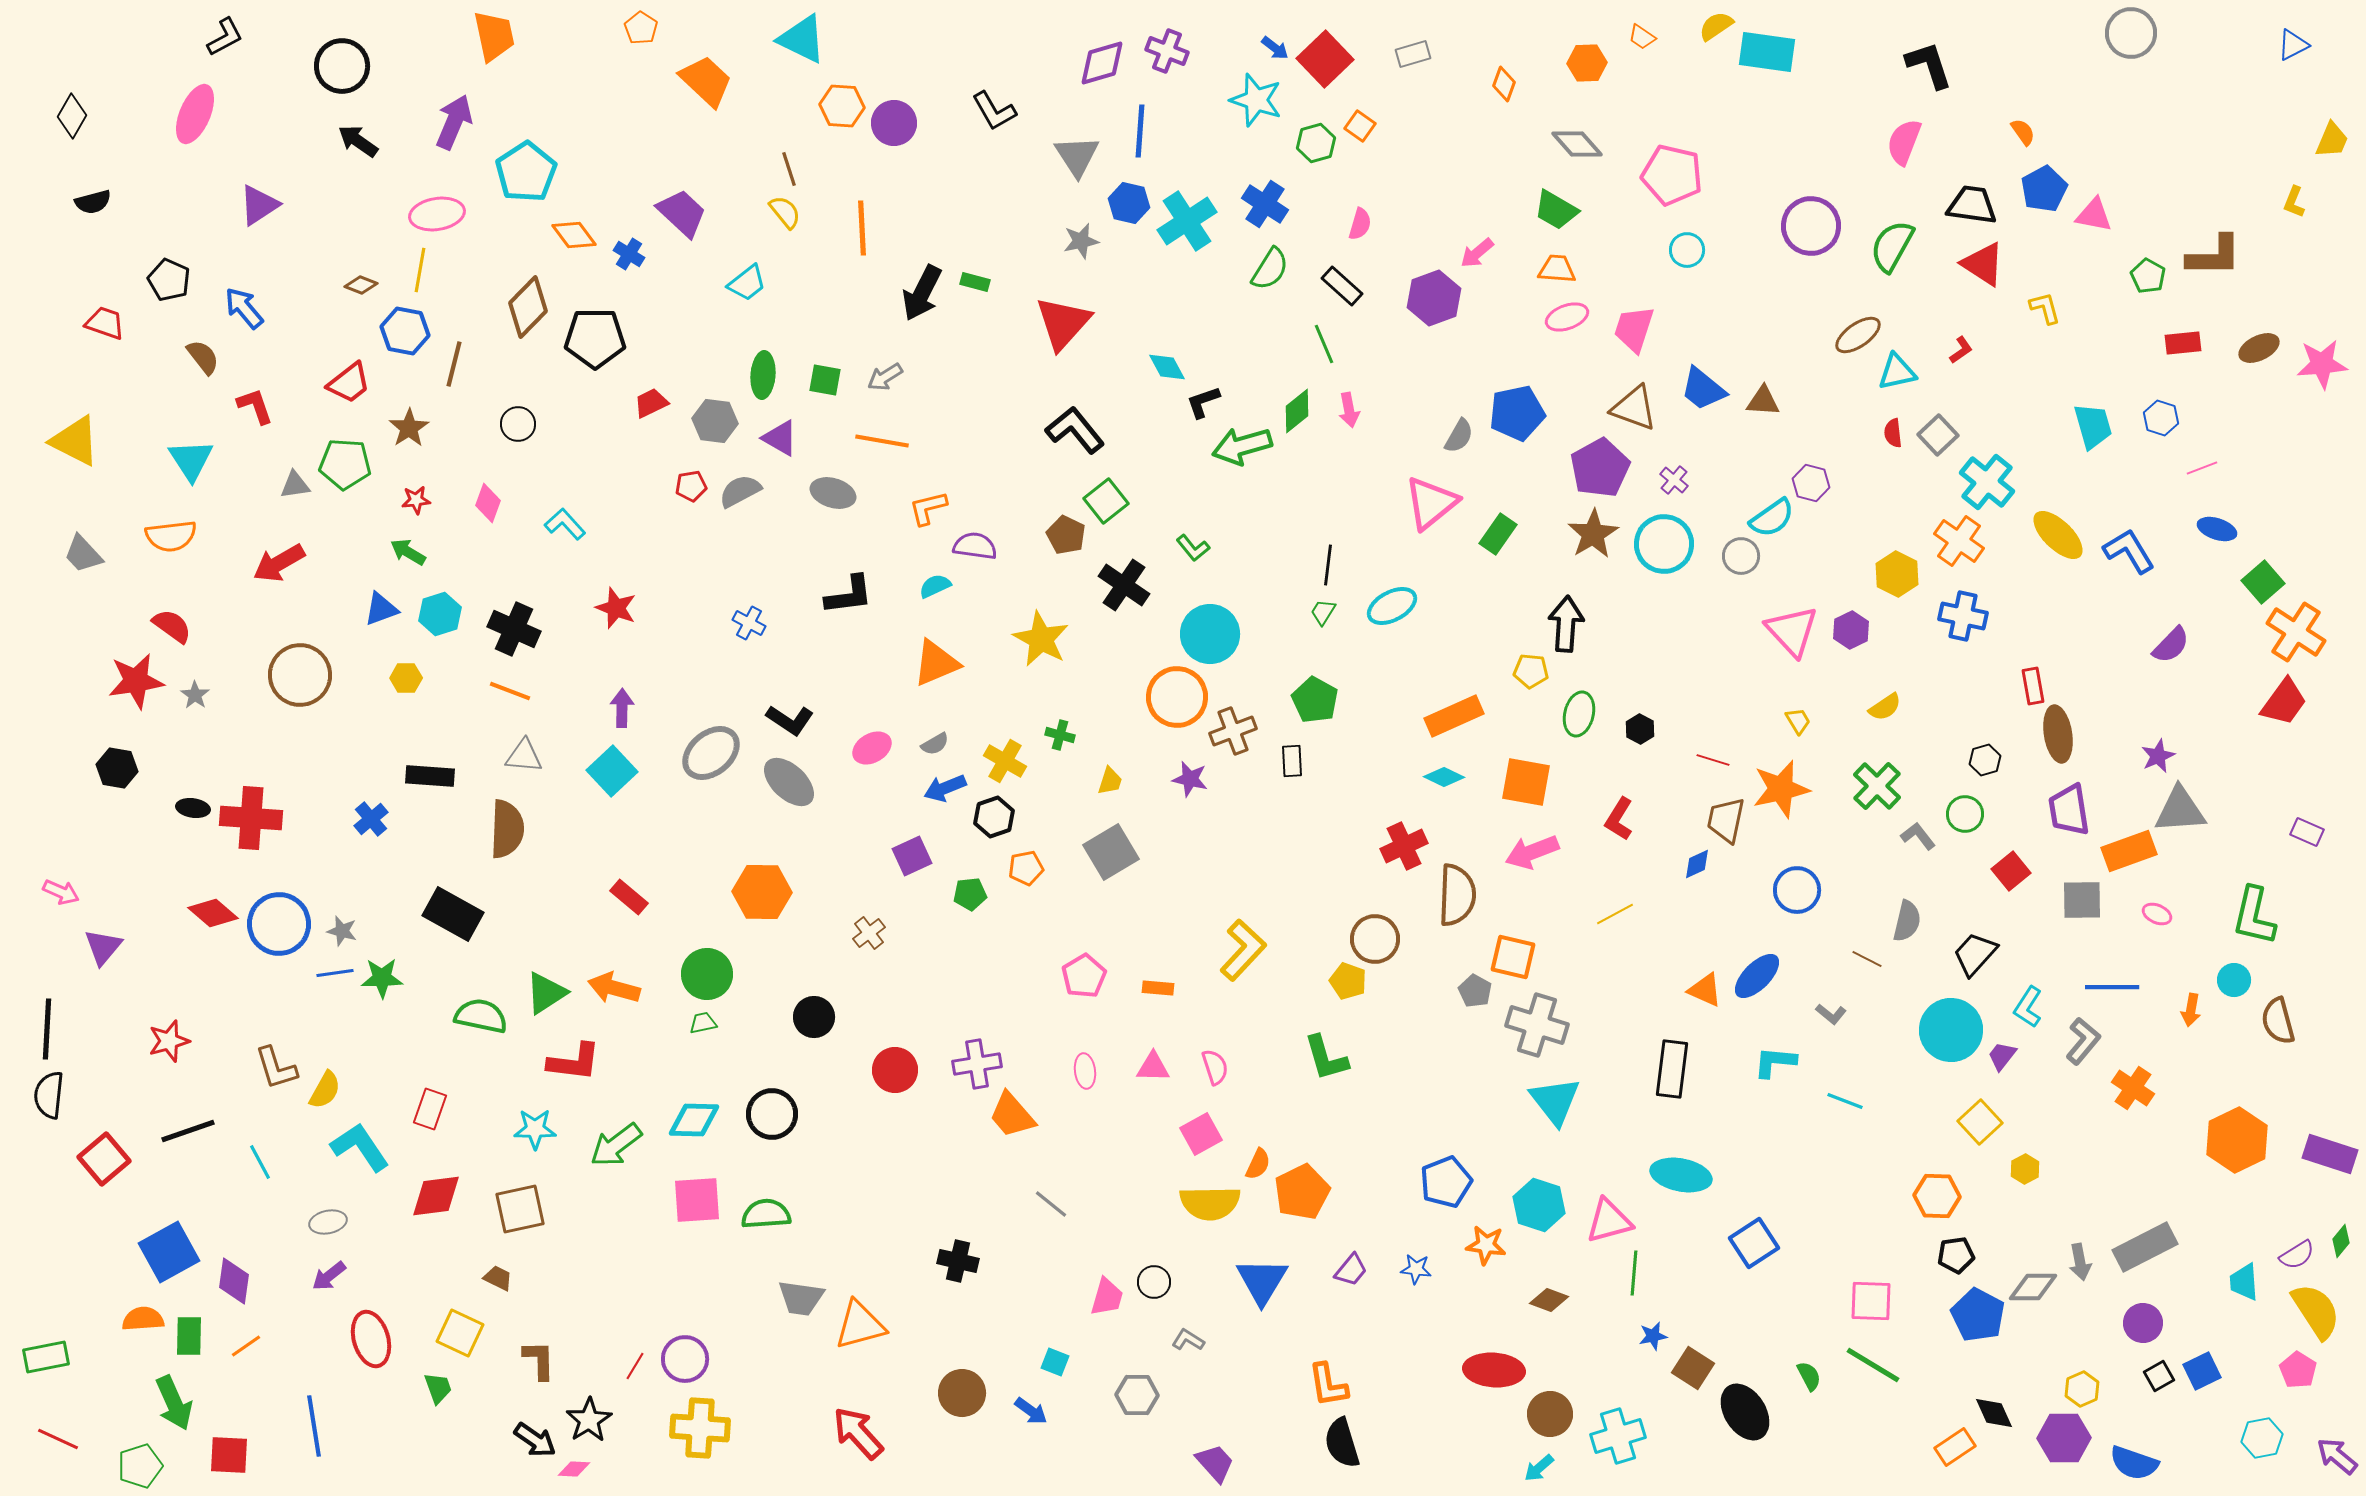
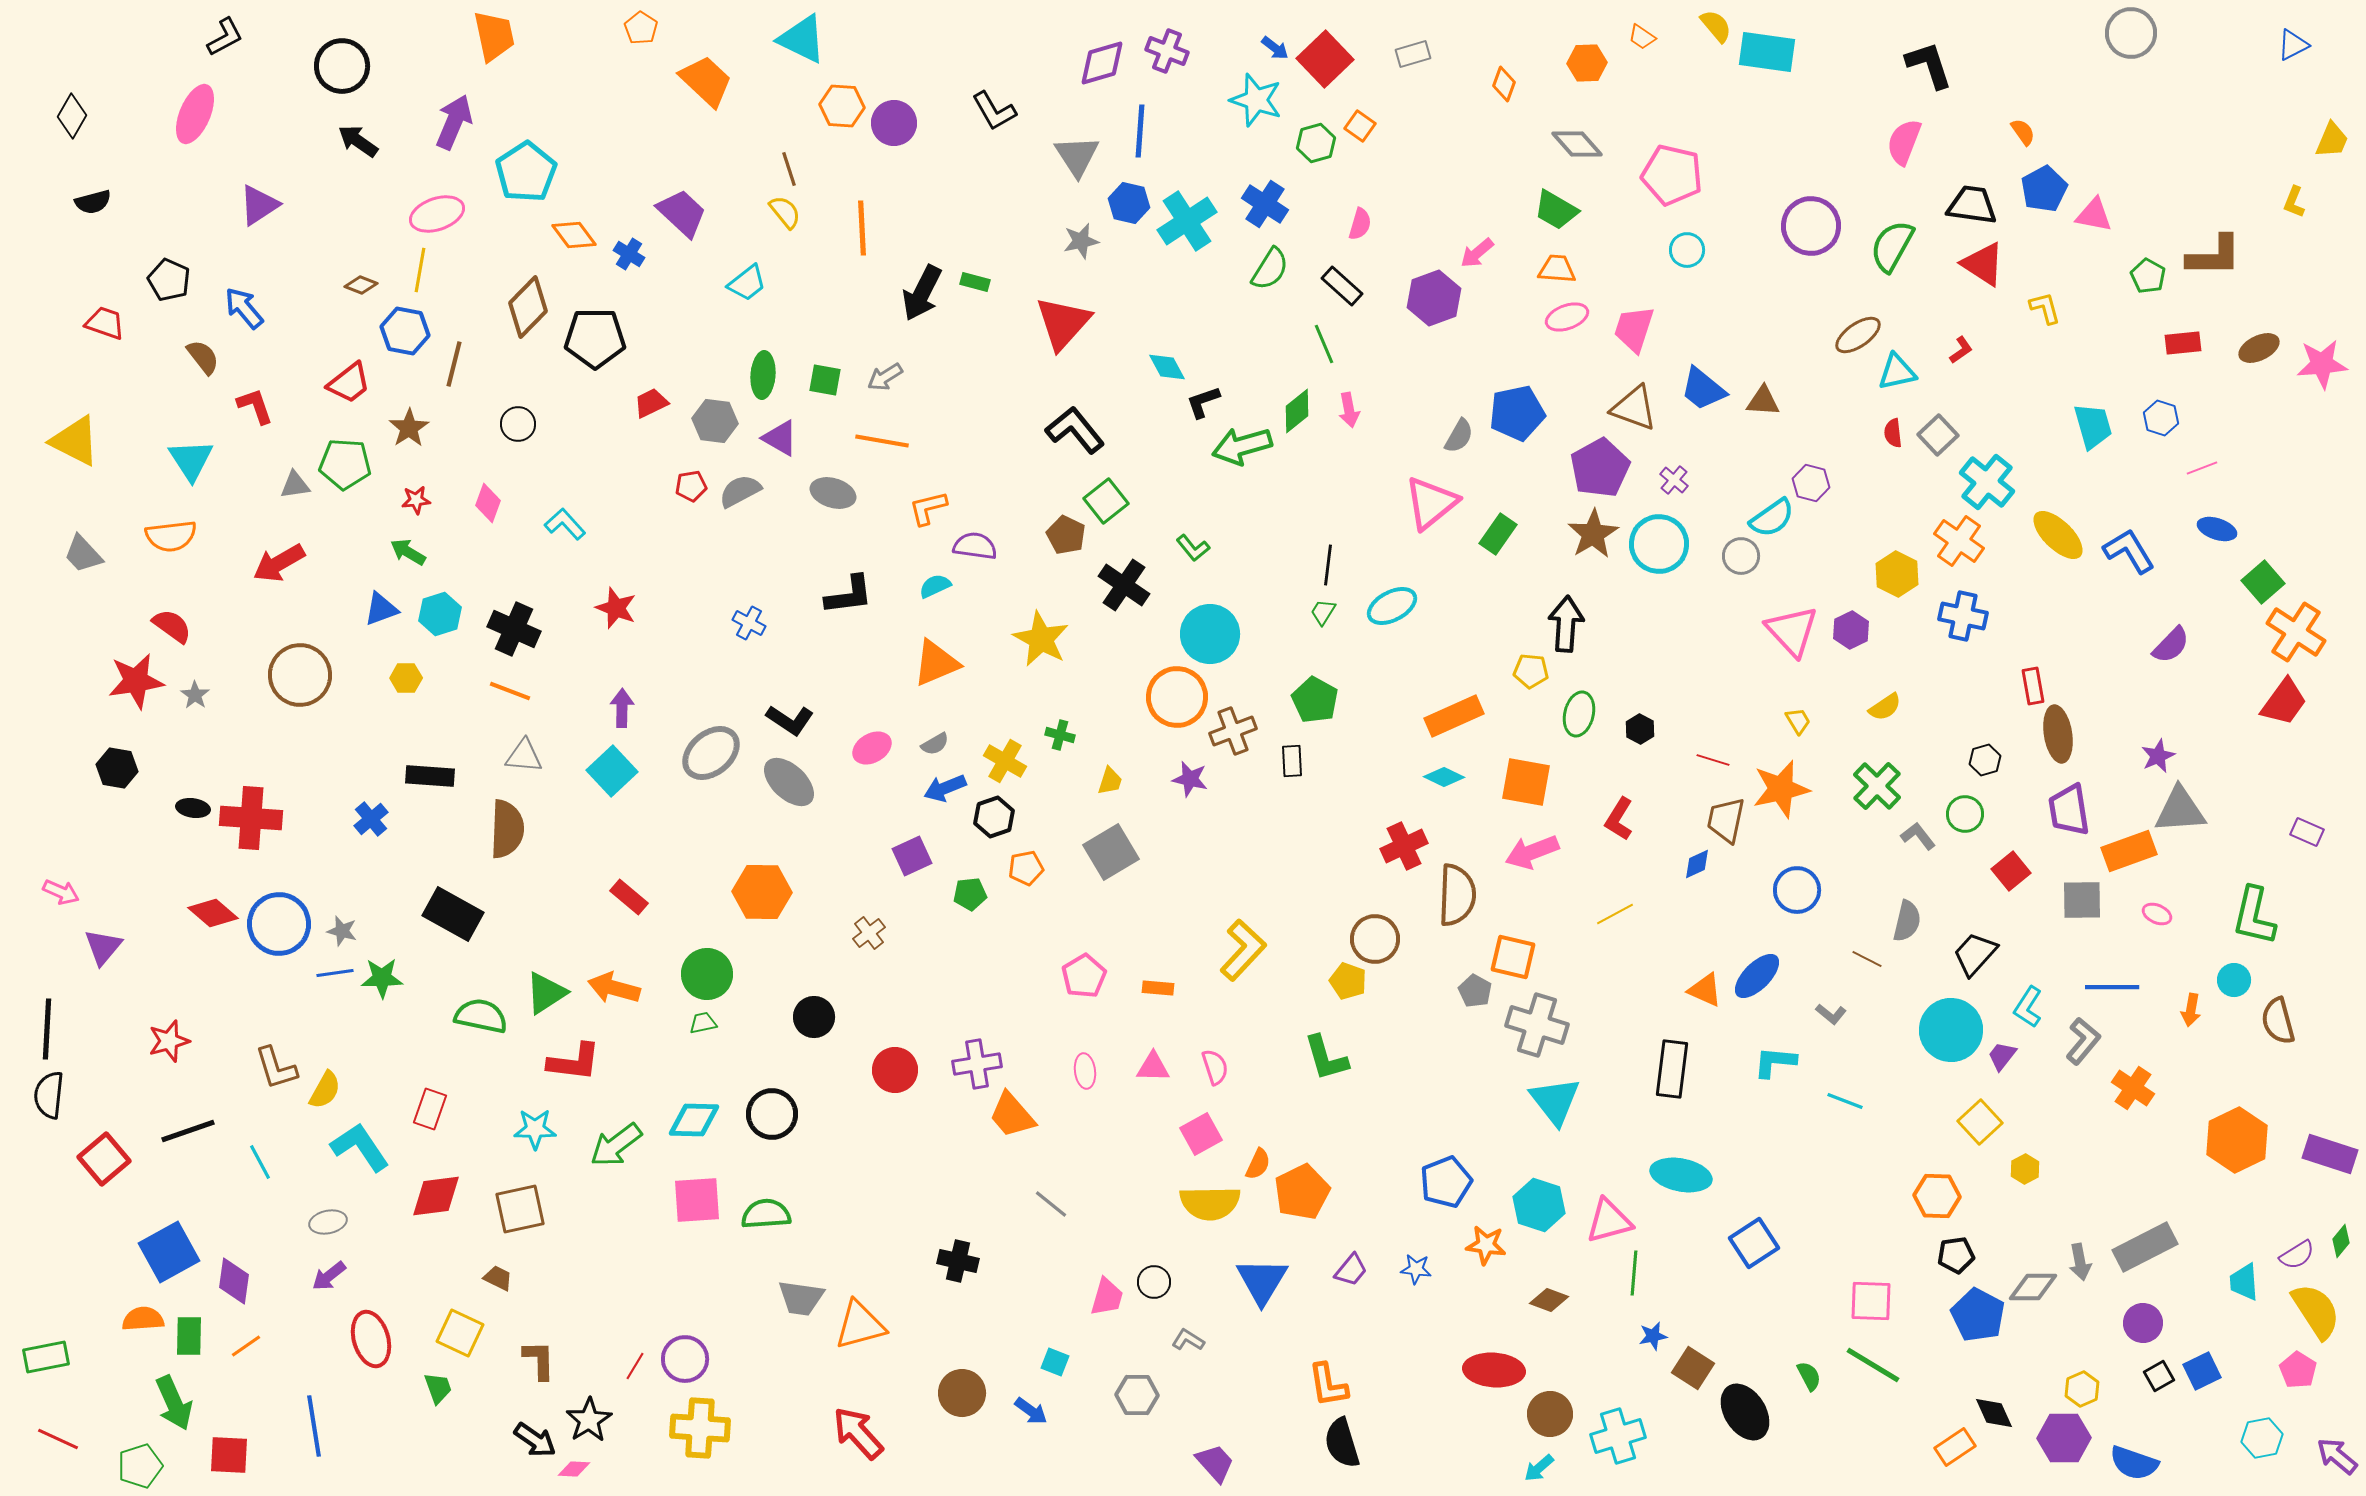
yellow semicircle at (1716, 26): rotated 84 degrees clockwise
pink ellipse at (437, 214): rotated 10 degrees counterclockwise
cyan circle at (1664, 544): moved 5 px left
